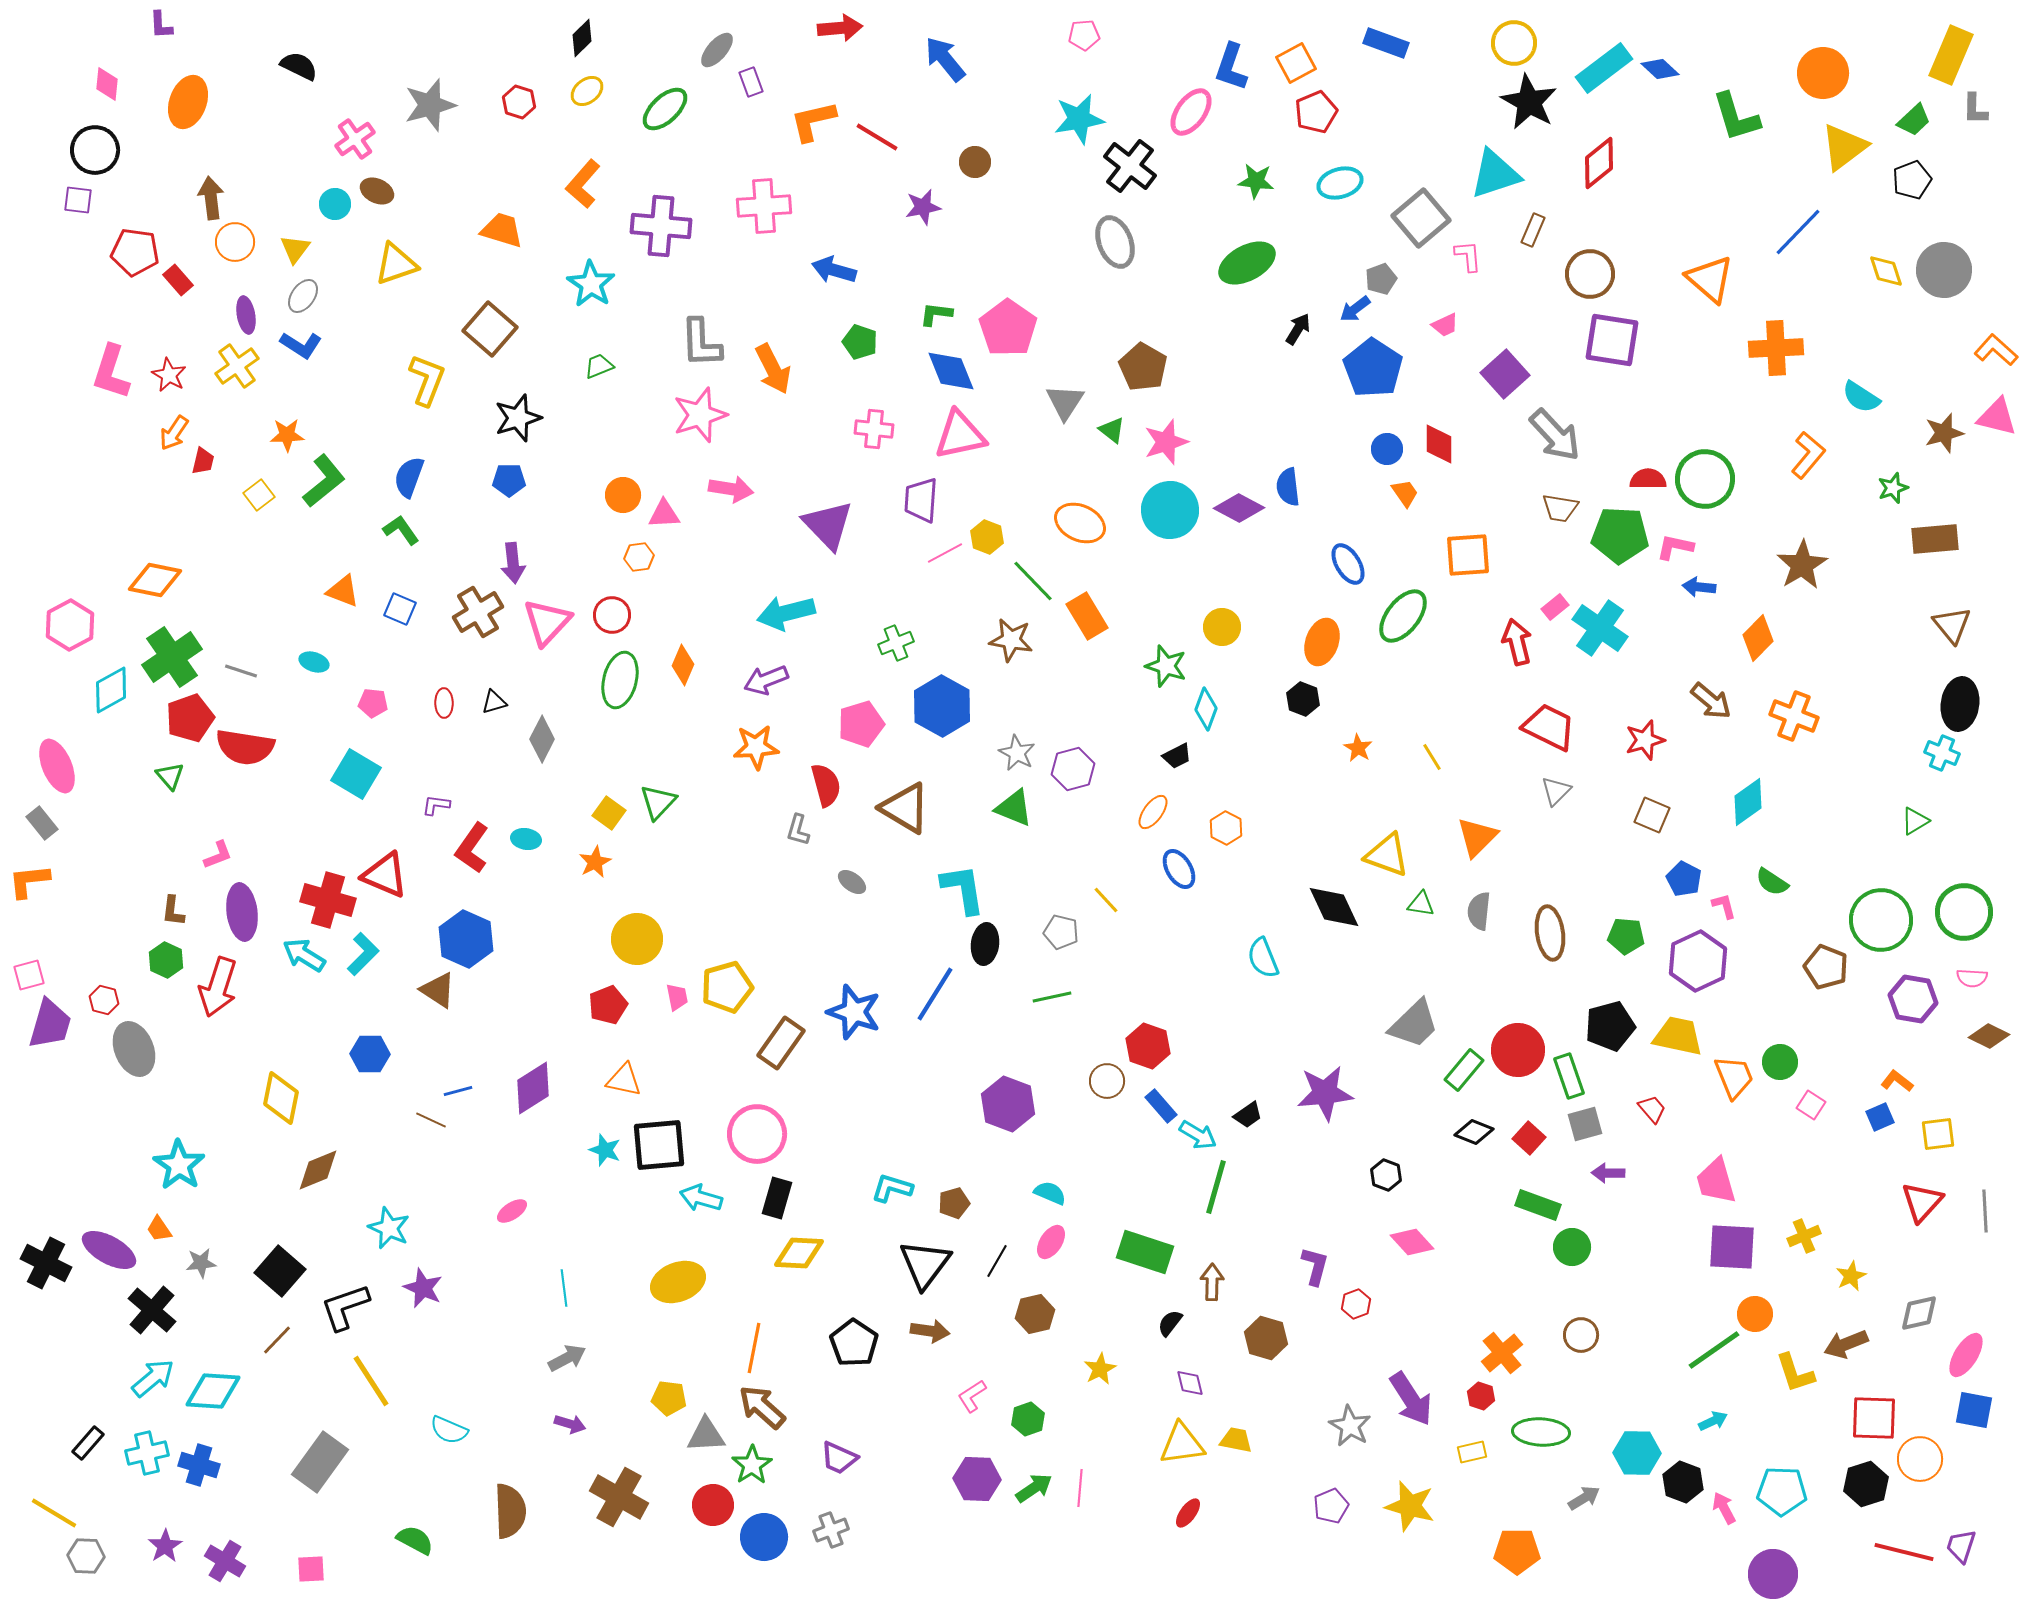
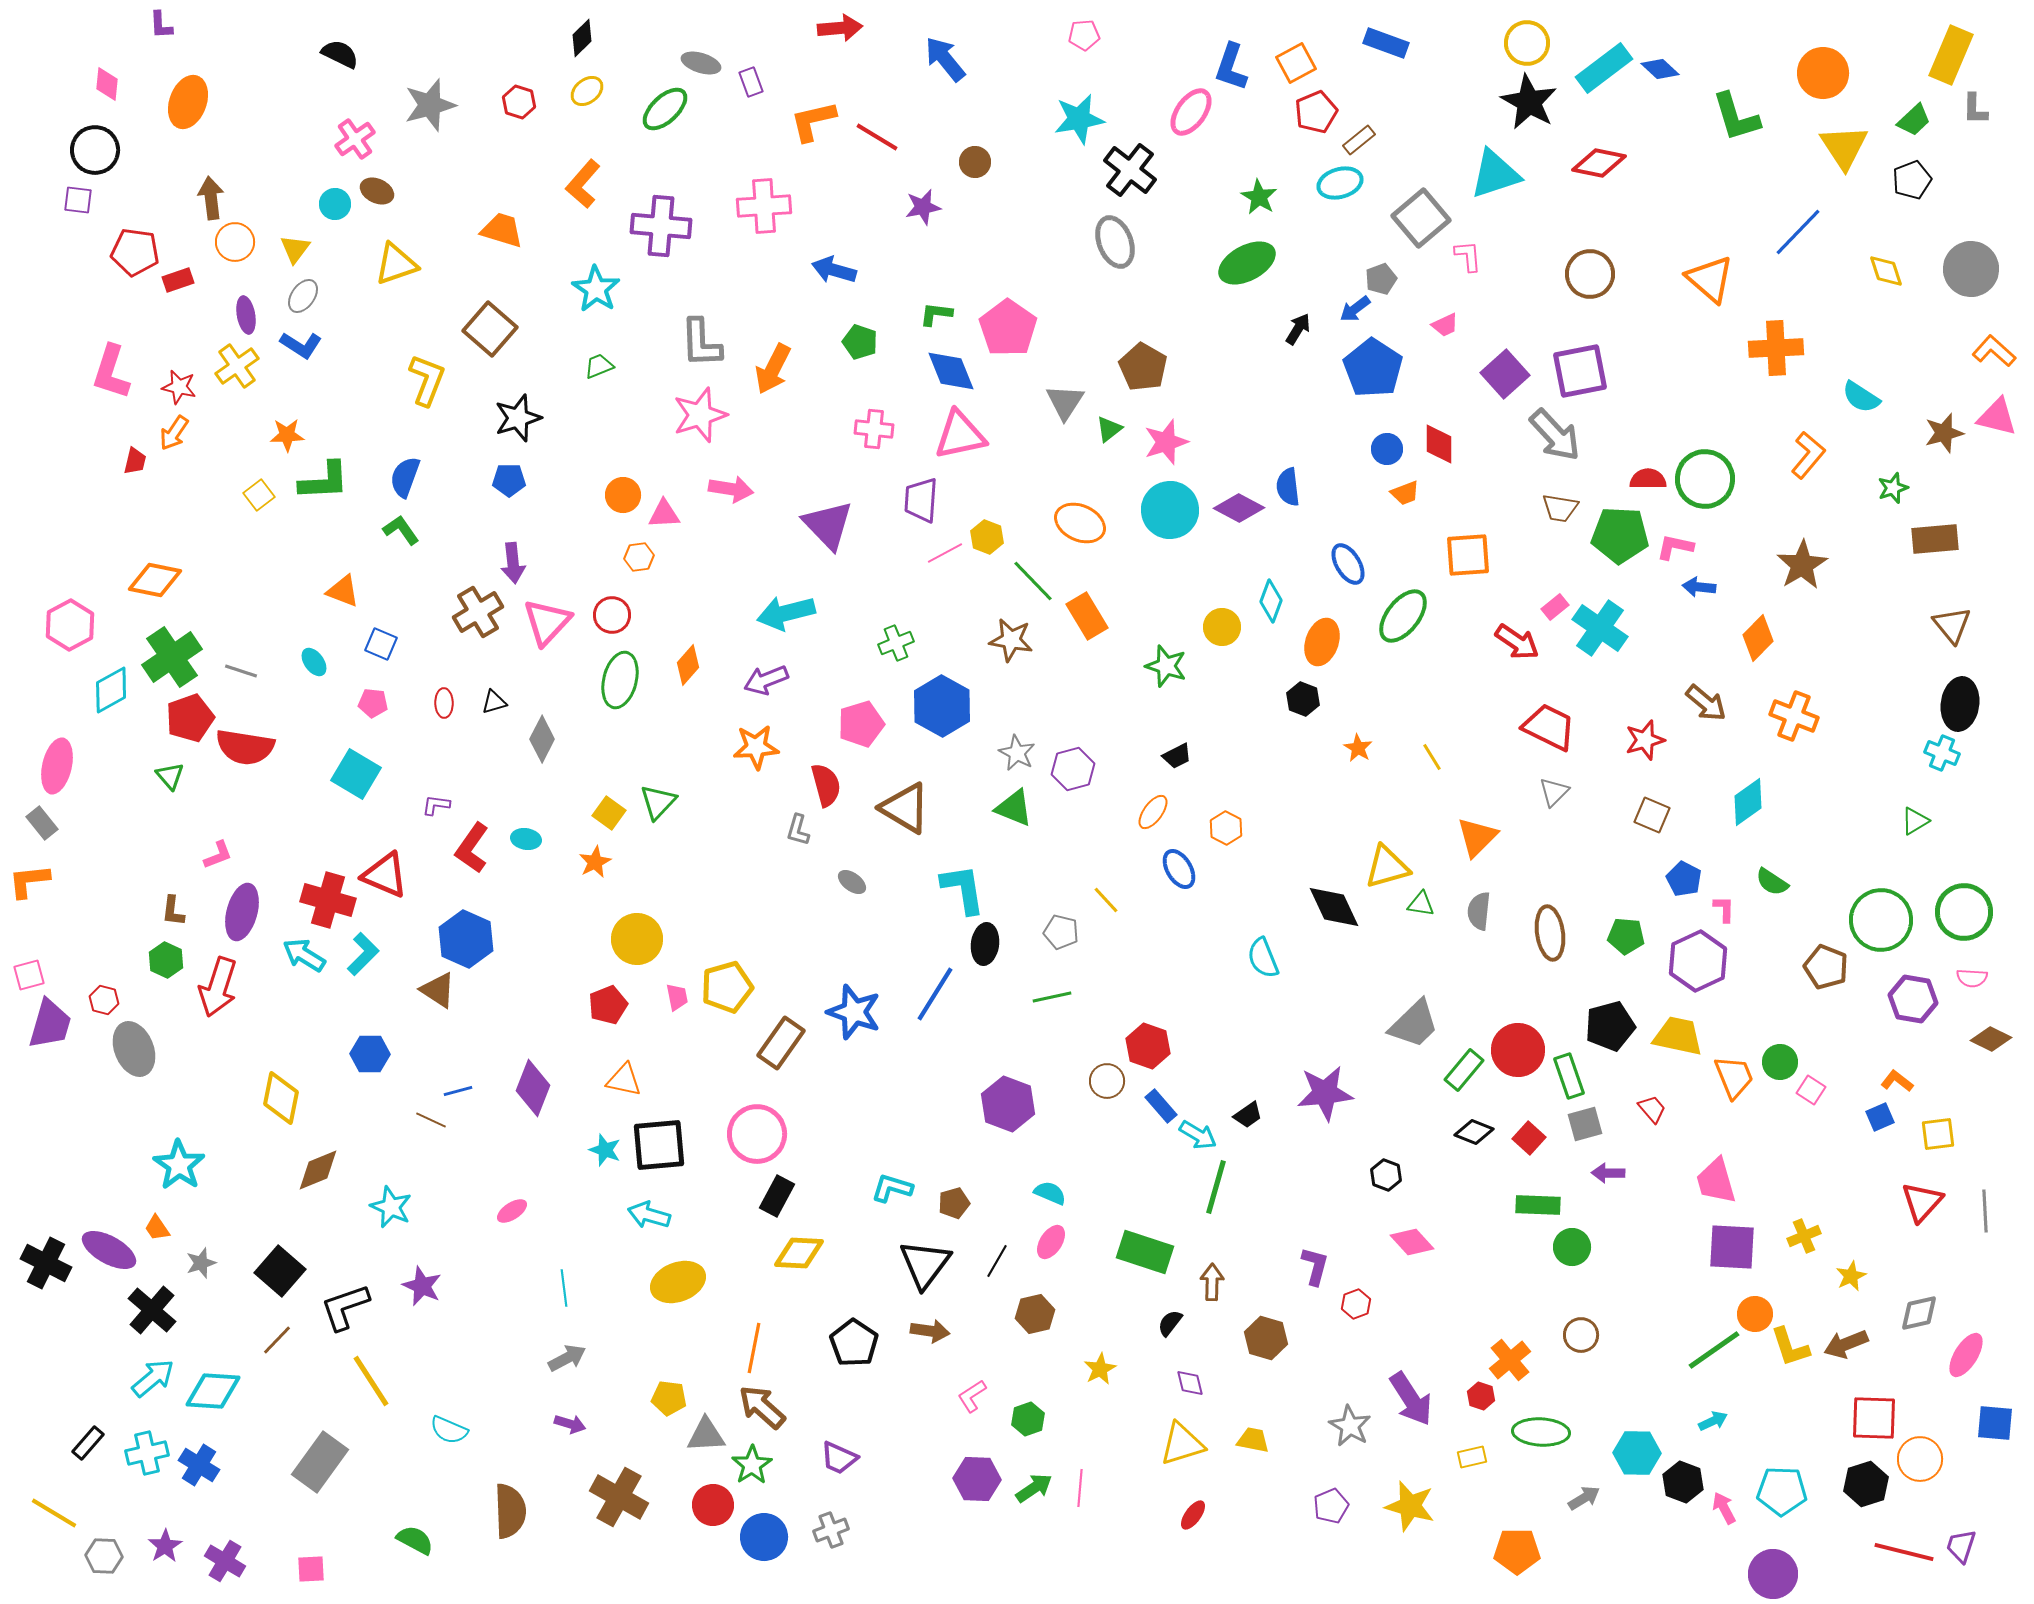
yellow circle at (1514, 43): moved 13 px right
gray ellipse at (717, 50): moved 16 px left, 13 px down; rotated 66 degrees clockwise
black semicircle at (299, 66): moved 41 px right, 12 px up
yellow triangle at (1844, 147): rotated 26 degrees counterclockwise
red diamond at (1599, 163): rotated 50 degrees clockwise
black cross at (1130, 166): moved 4 px down
green star at (1256, 181): moved 3 px right, 16 px down; rotated 24 degrees clockwise
brown rectangle at (1533, 230): moved 174 px left, 90 px up; rotated 28 degrees clockwise
gray circle at (1944, 270): moved 27 px right, 1 px up
red rectangle at (178, 280): rotated 68 degrees counterclockwise
cyan star at (591, 284): moved 5 px right, 5 px down
purple square at (1612, 340): moved 32 px left, 31 px down; rotated 20 degrees counterclockwise
orange L-shape at (1996, 350): moved 2 px left, 1 px down
orange arrow at (773, 369): rotated 54 degrees clockwise
red star at (169, 375): moved 10 px right, 12 px down; rotated 16 degrees counterclockwise
green triangle at (1112, 430): moved 3 px left, 1 px up; rotated 44 degrees clockwise
red trapezoid at (203, 461): moved 68 px left
blue semicircle at (409, 477): moved 4 px left
green L-shape at (324, 481): rotated 36 degrees clockwise
orange trapezoid at (1405, 493): rotated 104 degrees clockwise
blue square at (400, 609): moved 19 px left, 35 px down
red arrow at (1517, 642): rotated 138 degrees clockwise
cyan ellipse at (314, 662): rotated 36 degrees clockwise
orange diamond at (683, 665): moved 5 px right; rotated 18 degrees clockwise
brown arrow at (1711, 701): moved 5 px left, 2 px down
cyan diamond at (1206, 709): moved 65 px right, 108 px up
pink ellipse at (57, 766): rotated 36 degrees clockwise
gray triangle at (1556, 791): moved 2 px left, 1 px down
yellow triangle at (1387, 855): moved 12 px down; rotated 36 degrees counterclockwise
pink L-shape at (1724, 906): moved 3 px down; rotated 16 degrees clockwise
purple ellipse at (242, 912): rotated 22 degrees clockwise
brown diamond at (1989, 1036): moved 2 px right, 3 px down
purple diamond at (533, 1088): rotated 36 degrees counterclockwise
pink square at (1811, 1105): moved 15 px up
cyan arrow at (701, 1198): moved 52 px left, 17 px down
black rectangle at (777, 1198): moved 2 px up; rotated 12 degrees clockwise
green rectangle at (1538, 1205): rotated 18 degrees counterclockwise
cyan star at (389, 1228): moved 2 px right, 21 px up
orange trapezoid at (159, 1229): moved 2 px left, 1 px up
gray star at (201, 1263): rotated 12 degrees counterclockwise
purple star at (423, 1288): moved 1 px left, 2 px up
orange cross at (1502, 1353): moved 8 px right, 7 px down
yellow L-shape at (1795, 1373): moved 5 px left, 26 px up
blue square at (1974, 1410): moved 21 px right, 13 px down; rotated 6 degrees counterclockwise
yellow trapezoid at (1236, 1440): moved 17 px right
yellow triangle at (1182, 1444): rotated 9 degrees counterclockwise
yellow rectangle at (1472, 1452): moved 5 px down
blue cross at (199, 1465): rotated 15 degrees clockwise
red ellipse at (1188, 1513): moved 5 px right, 2 px down
gray hexagon at (86, 1556): moved 18 px right
